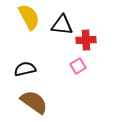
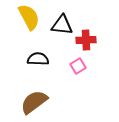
black semicircle: moved 13 px right, 10 px up; rotated 15 degrees clockwise
brown semicircle: rotated 72 degrees counterclockwise
